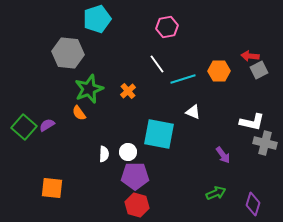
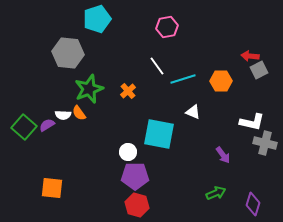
white line: moved 2 px down
orange hexagon: moved 2 px right, 10 px down
white semicircle: moved 41 px left, 39 px up; rotated 91 degrees clockwise
